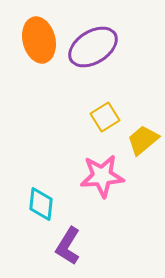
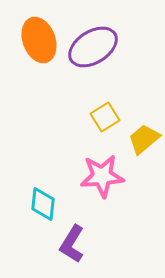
orange ellipse: rotated 6 degrees counterclockwise
yellow trapezoid: moved 1 px right, 1 px up
cyan diamond: moved 2 px right
purple L-shape: moved 4 px right, 2 px up
